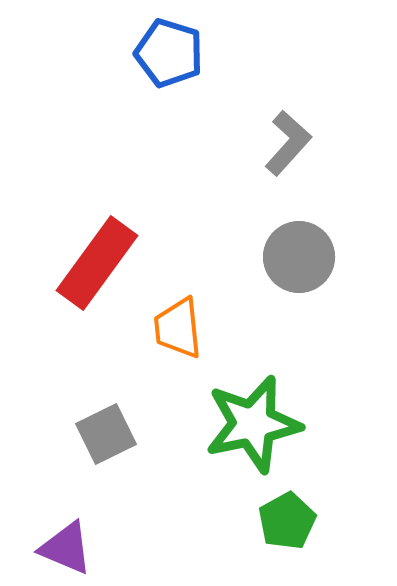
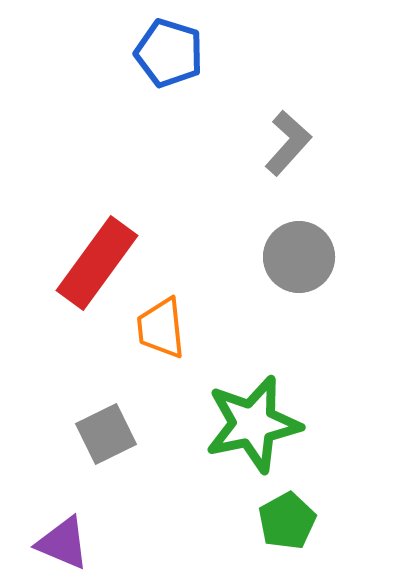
orange trapezoid: moved 17 px left
purple triangle: moved 3 px left, 5 px up
